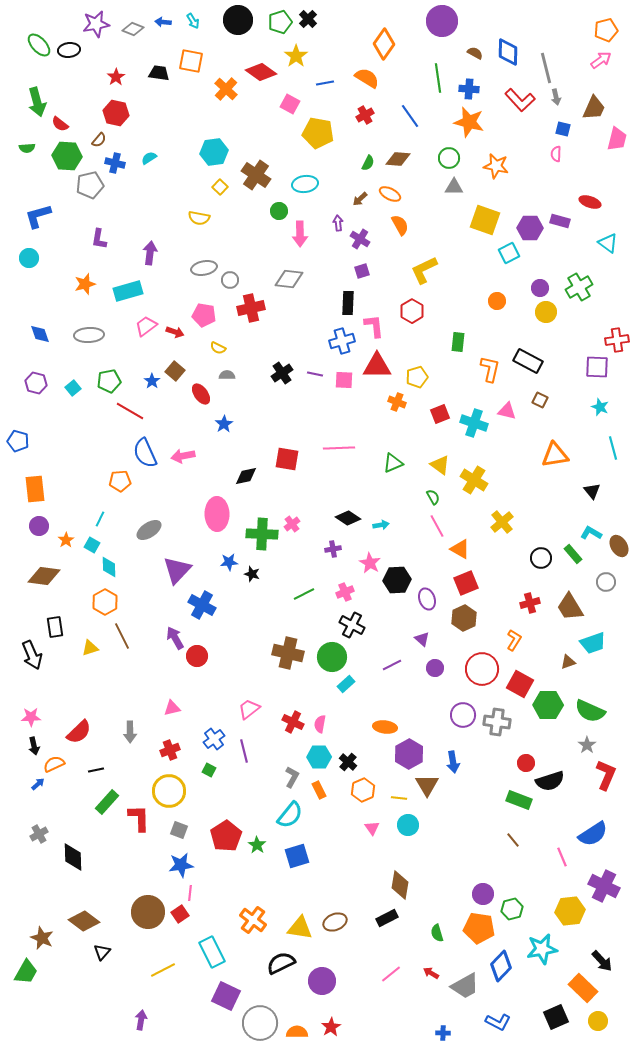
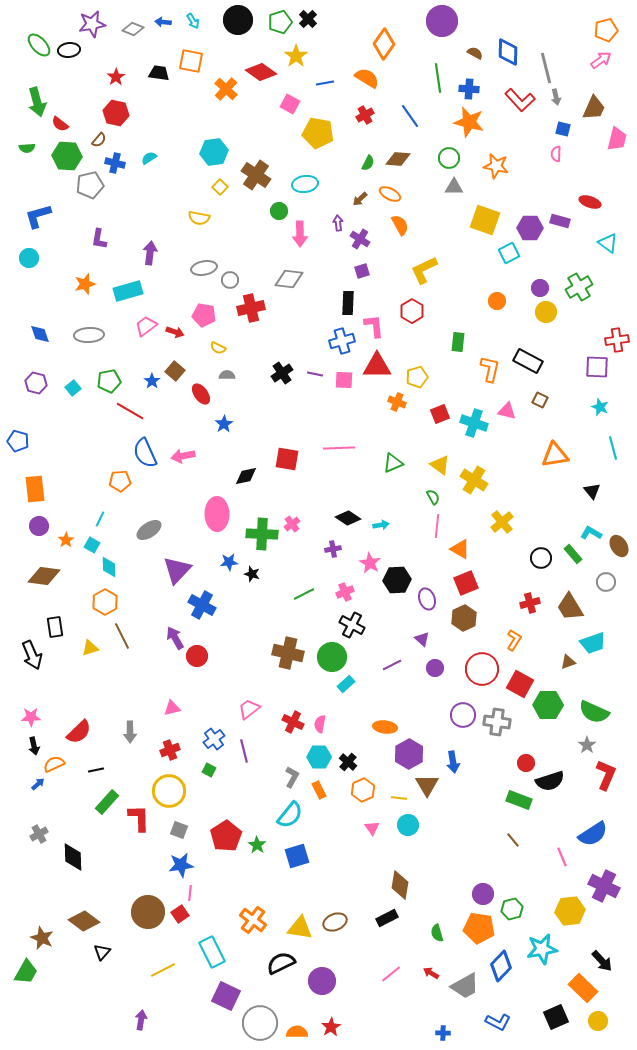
purple star at (96, 24): moved 4 px left
pink line at (437, 526): rotated 35 degrees clockwise
green semicircle at (590, 711): moved 4 px right, 1 px down
